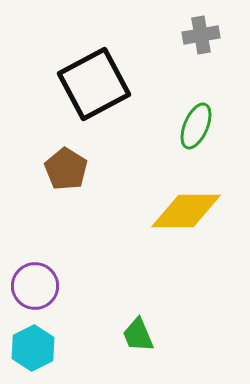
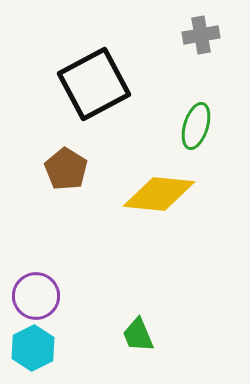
green ellipse: rotated 6 degrees counterclockwise
yellow diamond: moved 27 px left, 17 px up; rotated 6 degrees clockwise
purple circle: moved 1 px right, 10 px down
